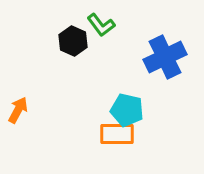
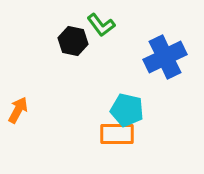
black hexagon: rotated 12 degrees counterclockwise
